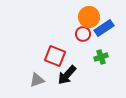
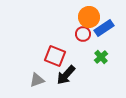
green cross: rotated 24 degrees counterclockwise
black arrow: moved 1 px left
